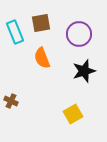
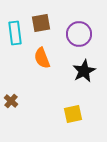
cyan rectangle: moved 1 px down; rotated 15 degrees clockwise
black star: rotated 10 degrees counterclockwise
brown cross: rotated 16 degrees clockwise
yellow square: rotated 18 degrees clockwise
